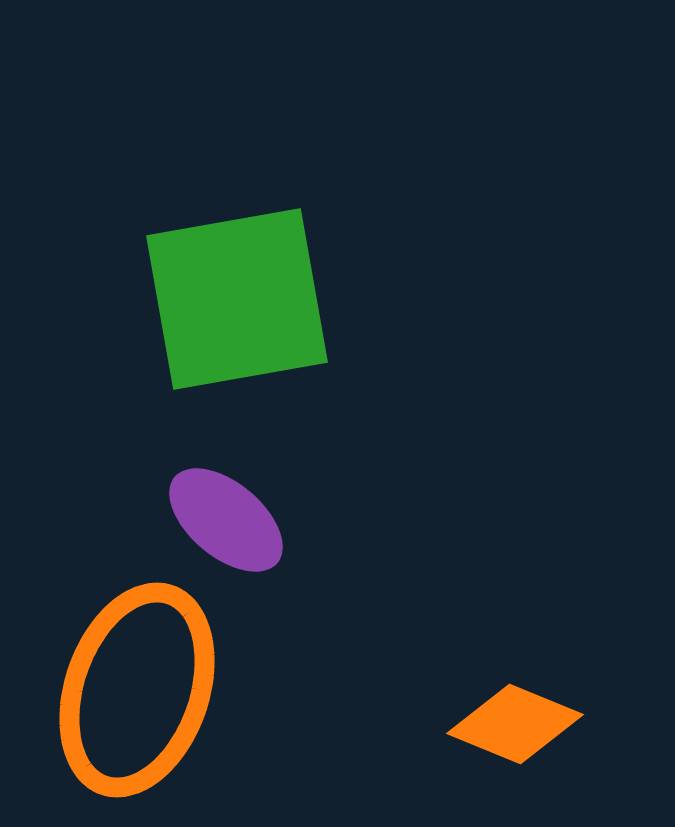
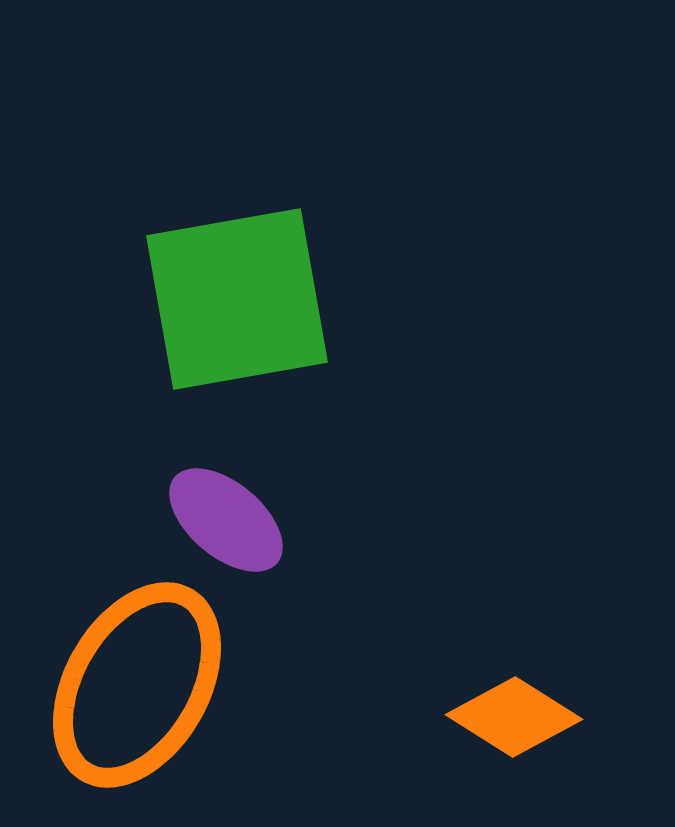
orange ellipse: moved 5 px up; rotated 11 degrees clockwise
orange diamond: moved 1 px left, 7 px up; rotated 10 degrees clockwise
